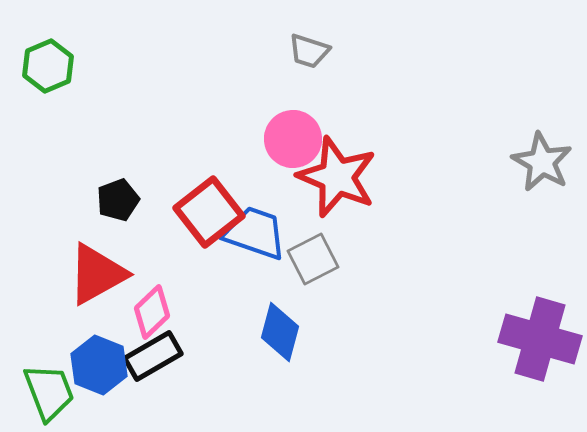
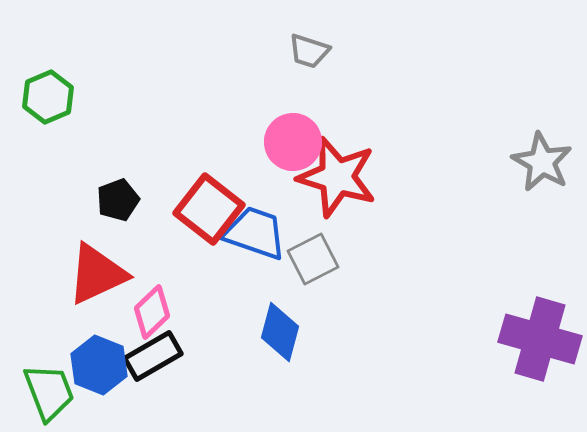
green hexagon: moved 31 px down
pink circle: moved 3 px down
red star: rotated 6 degrees counterclockwise
red square: moved 3 px up; rotated 14 degrees counterclockwise
red triangle: rotated 4 degrees clockwise
